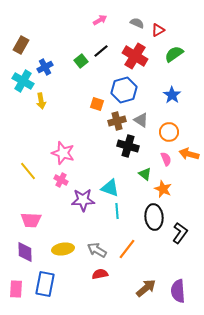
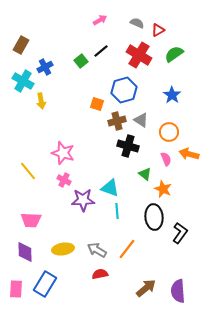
red cross: moved 4 px right, 1 px up
pink cross: moved 3 px right
blue rectangle: rotated 20 degrees clockwise
